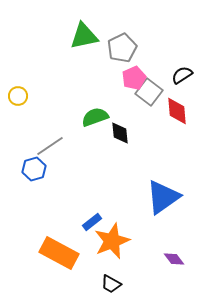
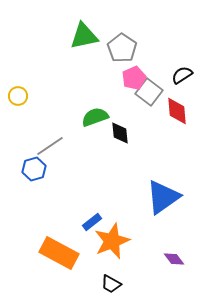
gray pentagon: rotated 12 degrees counterclockwise
